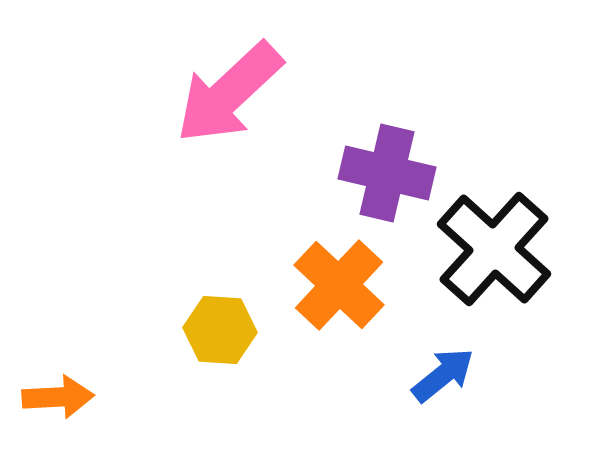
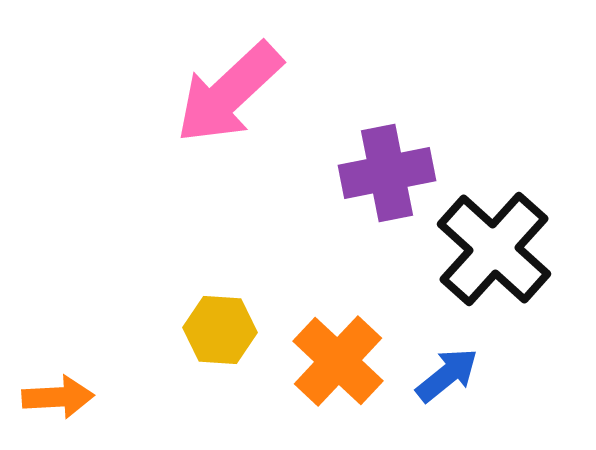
purple cross: rotated 24 degrees counterclockwise
orange cross: moved 1 px left, 76 px down
blue arrow: moved 4 px right
